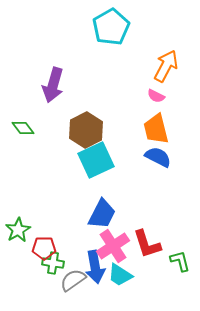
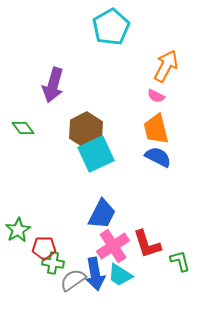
cyan square: moved 6 px up
blue arrow: moved 7 px down
